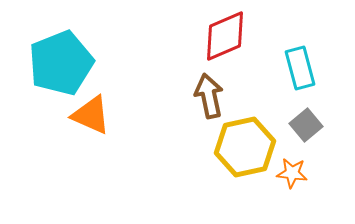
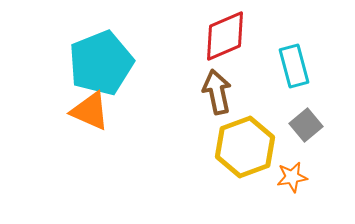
cyan pentagon: moved 40 px right
cyan rectangle: moved 6 px left, 2 px up
brown arrow: moved 8 px right, 4 px up
orange triangle: moved 1 px left, 4 px up
yellow hexagon: rotated 8 degrees counterclockwise
orange star: moved 4 px down; rotated 16 degrees counterclockwise
